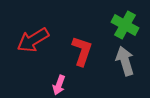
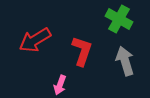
green cross: moved 6 px left, 6 px up
red arrow: moved 2 px right
pink arrow: moved 1 px right
